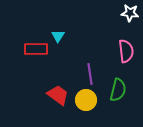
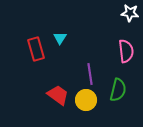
cyan triangle: moved 2 px right, 2 px down
red rectangle: rotated 75 degrees clockwise
